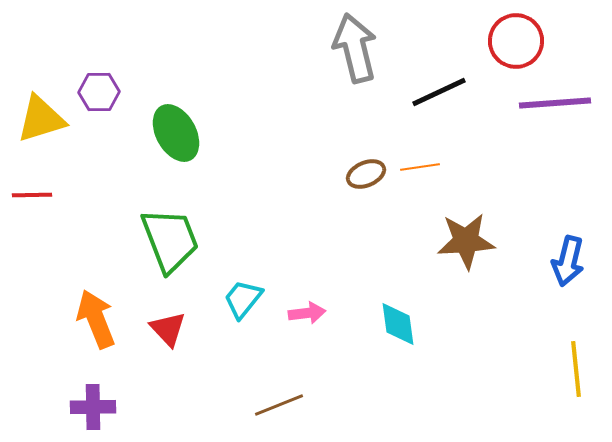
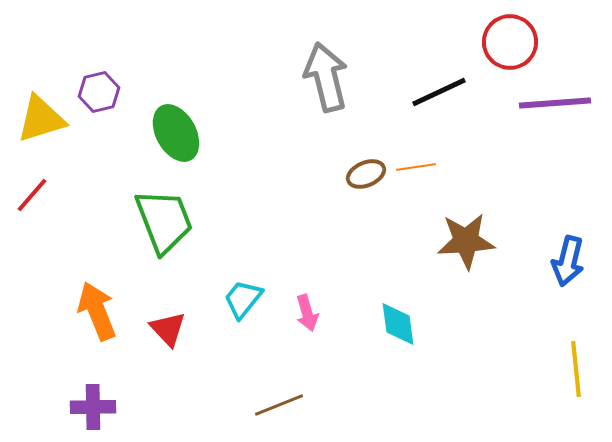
red circle: moved 6 px left, 1 px down
gray arrow: moved 29 px left, 29 px down
purple hexagon: rotated 12 degrees counterclockwise
orange line: moved 4 px left
red line: rotated 48 degrees counterclockwise
green trapezoid: moved 6 px left, 19 px up
pink arrow: rotated 81 degrees clockwise
orange arrow: moved 1 px right, 8 px up
